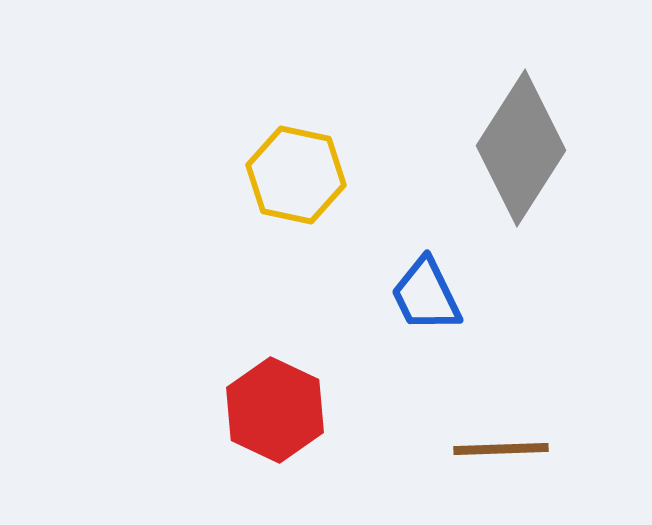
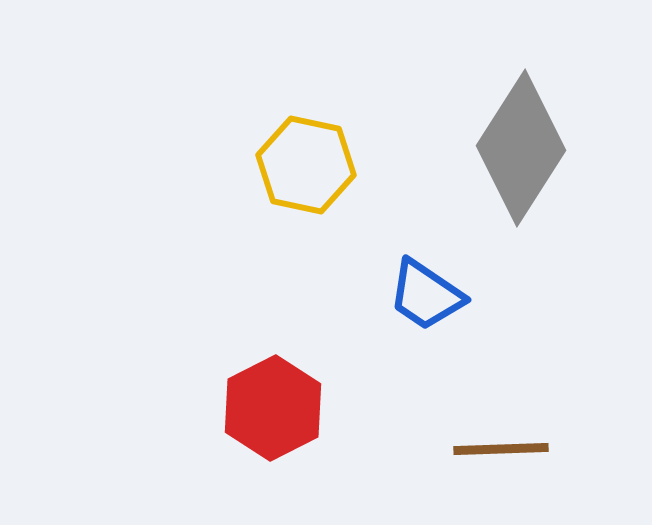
yellow hexagon: moved 10 px right, 10 px up
blue trapezoid: rotated 30 degrees counterclockwise
red hexagon: moved 2 px left, 2 px up; rotated 8 degrees clockwise
